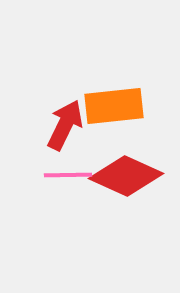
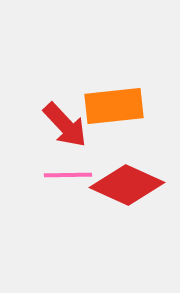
red arrow: rotated 111 degrees clockwise
red diamond: moved 1 px right, 9 px down
